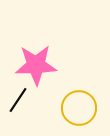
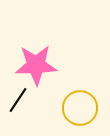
yellow circle: moved 1 px right
